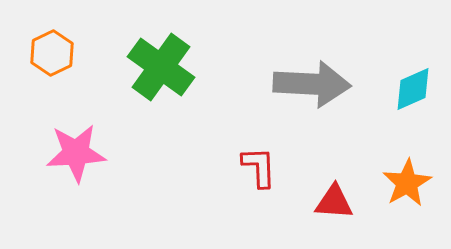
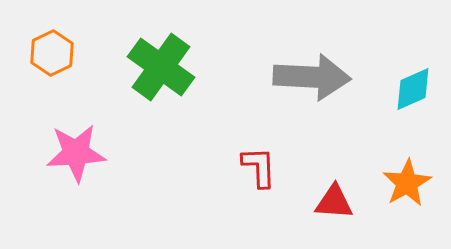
gray arrow: moved 7 px up
